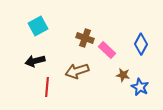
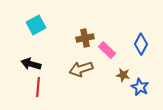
cyan square: moved 2 px left, 1 px up
brown cross: rotated 30 degrees counterclockwise
black arrow: moved 4 px left, 3 px down; rotated 30 degrees clockwise
brown arrow: moved 4 px right, 2 px up
red line: moved 9 px left
